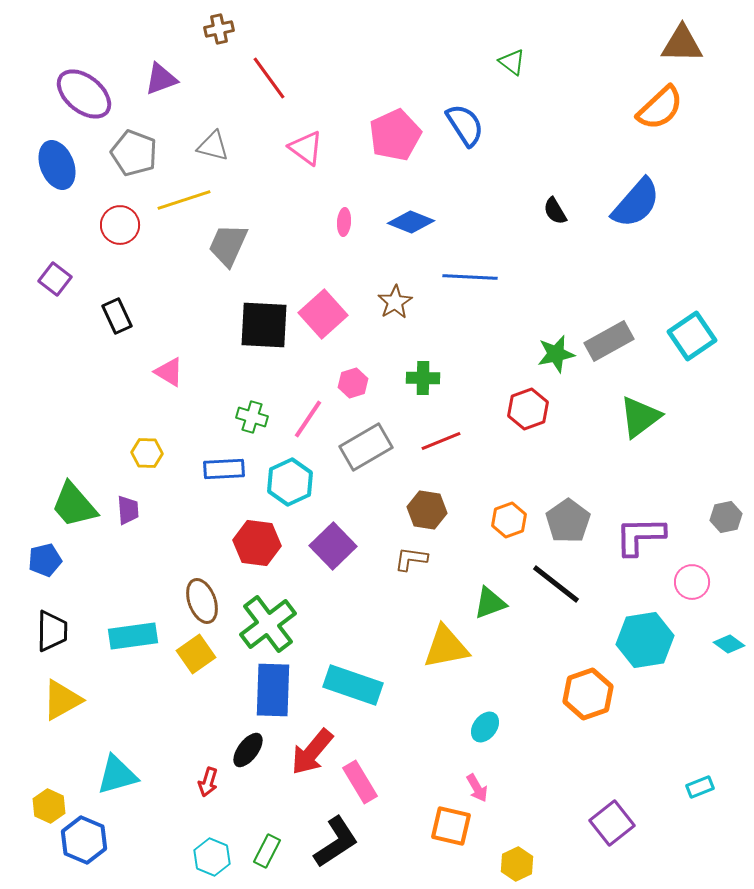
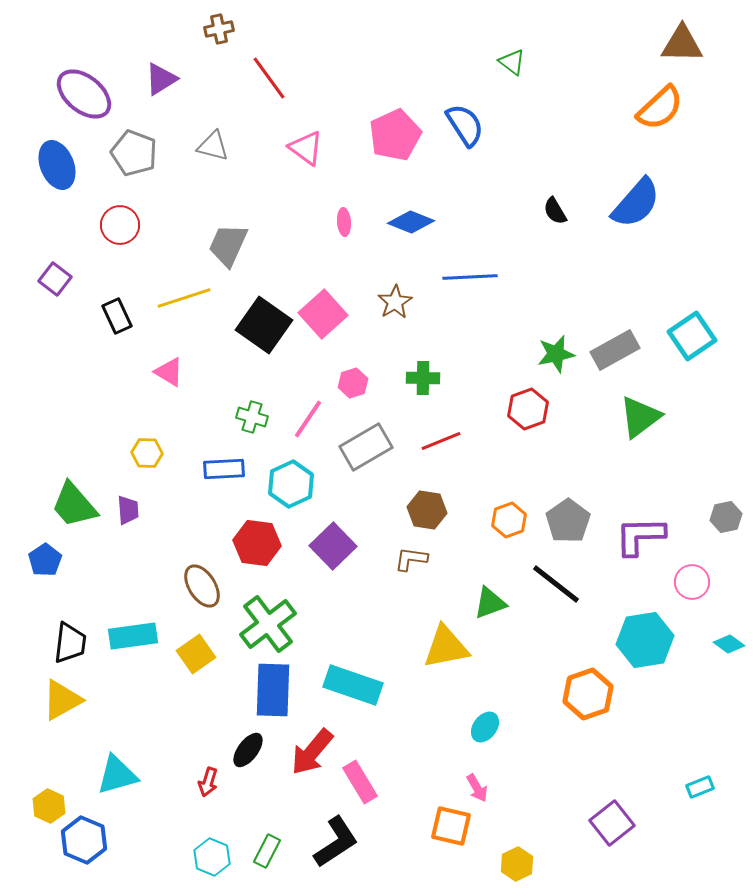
purple triangle at (161, 79): rotated 12 degrees counterclockwise
yellow line at (184, 200): moved 98 px down
pink ellipse at (344, 222): rotated 8 degrees counterclockwise
blue line at (470, 277): rotated 6 degrees counterclockwise
black square at (264, 325): rotated 32 degrees clockwise
gray rectangle at (609, 341): moved 6 px right, 9 px down
cyan hexagon at (290, 482): moved 1 px right, 2 px down
blue pentagon at (45, 560): rotated 20 degrees counterclockwise
brown ellipse at (202, 601): moved 15 px up; rotated 12 degrees counterclockwise
black trapezoid at (52, 631): moved 18 px right, 12 px down; rotated 6 degrees clockwise
